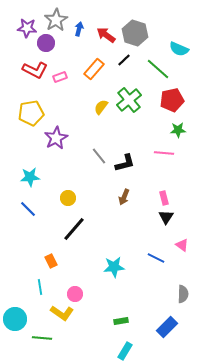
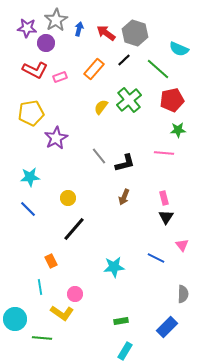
red arrow at (106, 35): moved 2 px up
pink triangle at (182, 245): rotated 16 degrees clockwise
